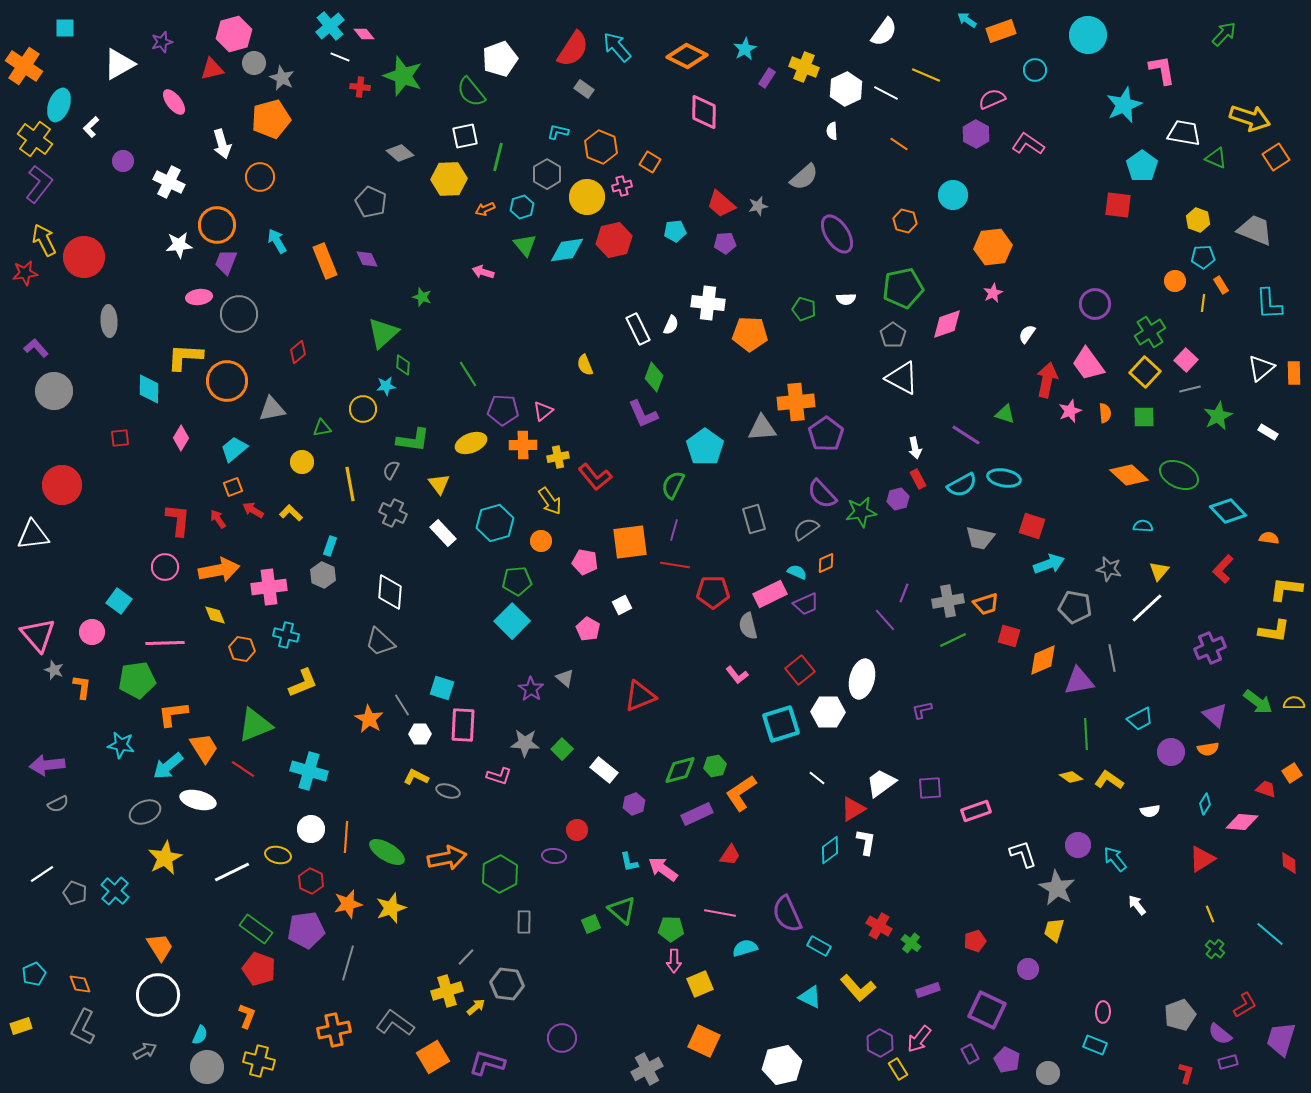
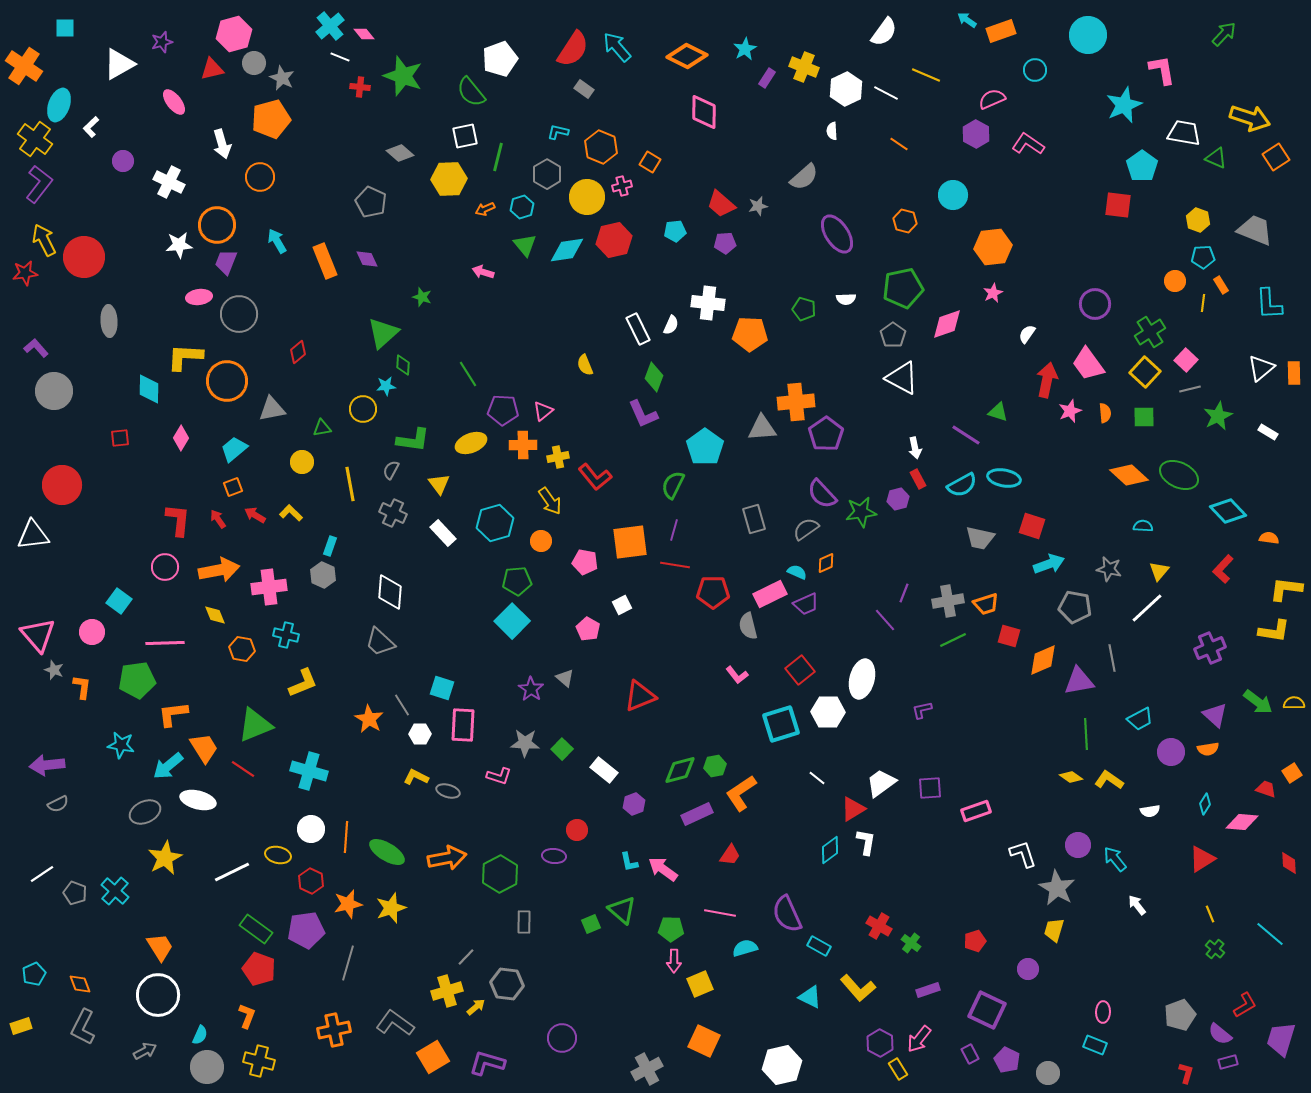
green triangle at (1005, 414): moved 7 px left, 2 px up
red arrow at (253, 510): moved 2 px right, 5 px down
